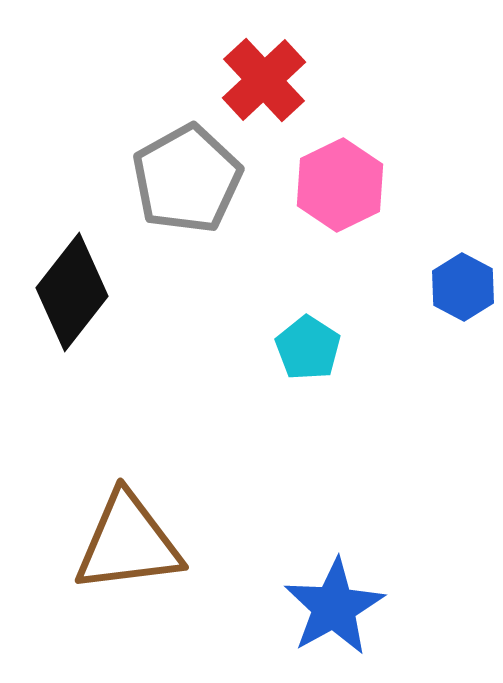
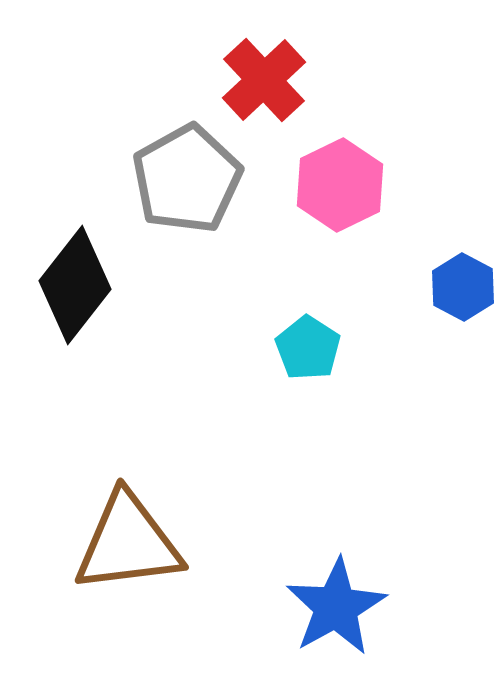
black diamond: moved 3 px right, 7 px up
blue star: moved 2 px right
